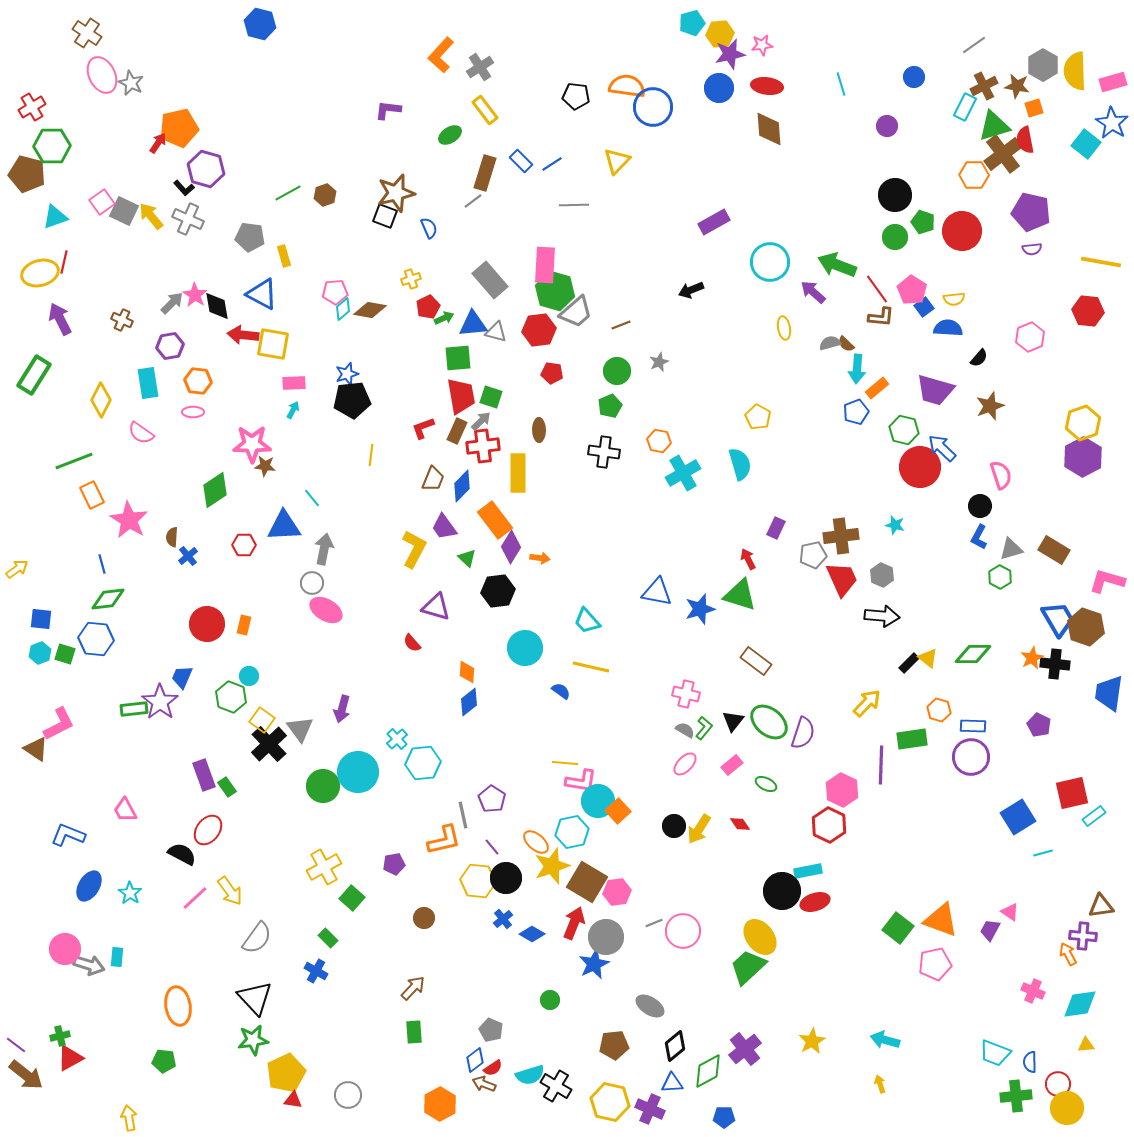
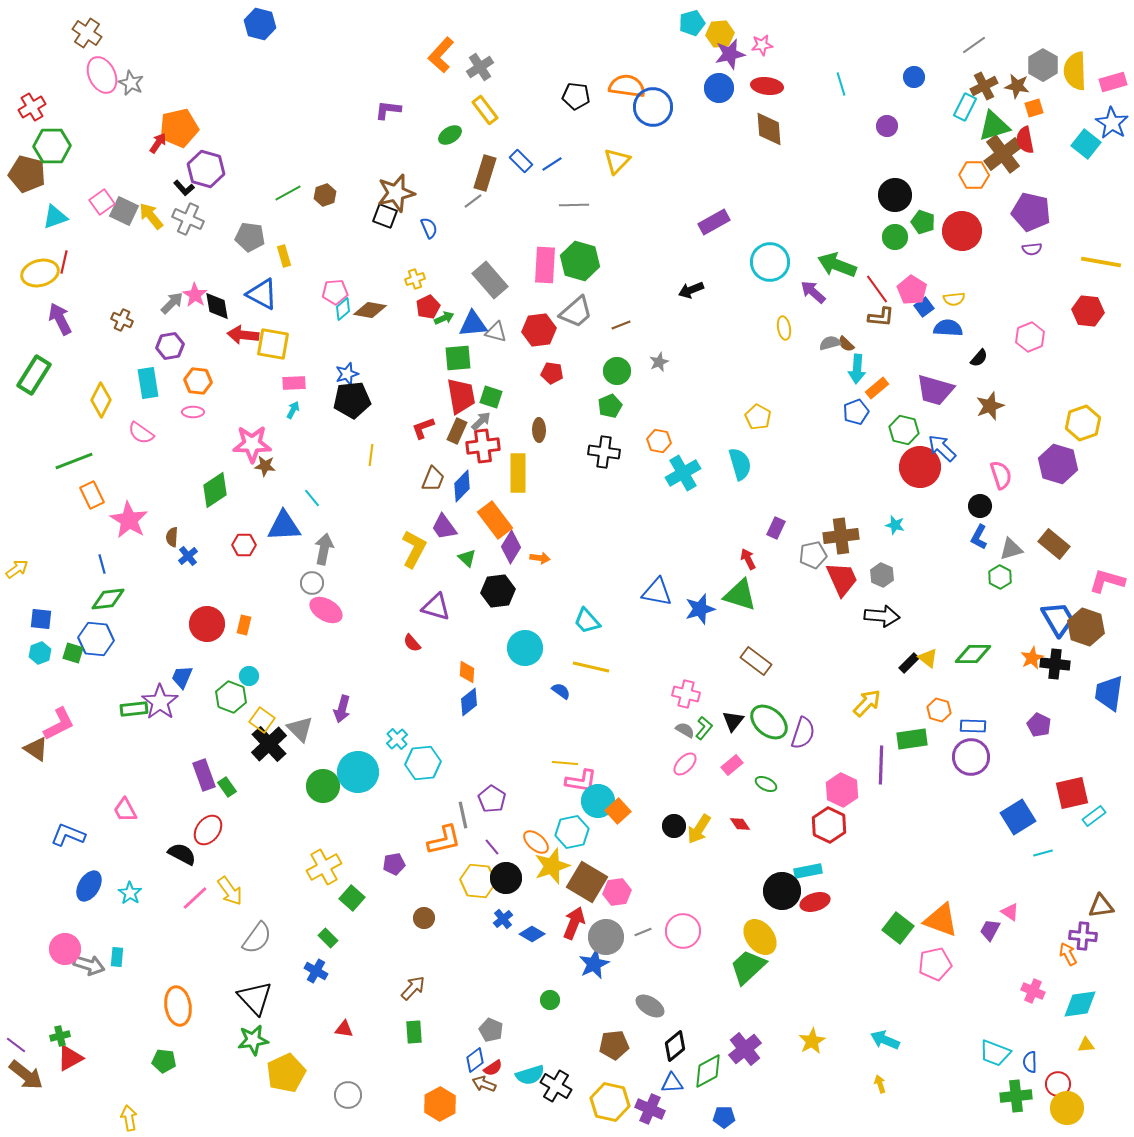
yellow cross at (411, 279): moved 4 px right
green hexagon at (555, 291): moved 25 px right, 30 px up
purple hexagon at (1083, 457): moved 25 px left, 7 px down; rotated 15 degrees counterclockwise
brown rectangle at (1054, 550): moved 6 px up; rotated 8 degrees clockwise
green square at (65, 654): moved 8 px right, 1 px up
gray triangle at (300, 729): rotated 8 degrees counterclockwise
gray line at (654, 923): moved 11 px left, 9 px down
cyan arrow at (885, 1040): rotated 8 degrees clockwise
red triangle at (293, 1100): moved 51 px right, 71 px up
